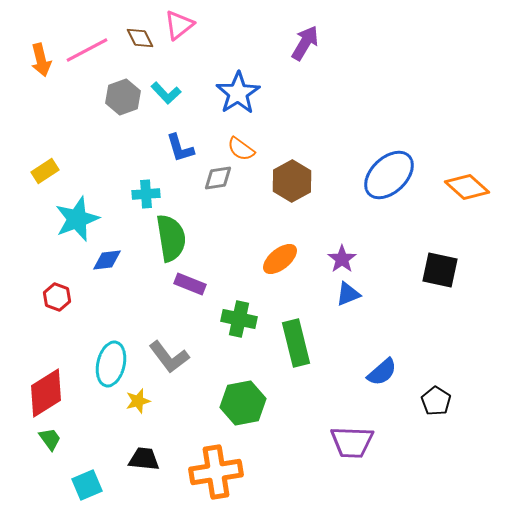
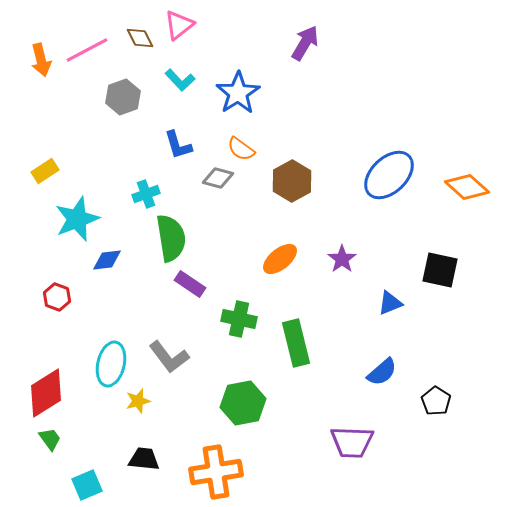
cyan L-shape: moved 14 px right, 13 px up
blue L-shape: moved 2 px left, 3 px up
gray diamond: rotated 24 degrees clockwise
cyan cross: rotated 16 degrees counterclockwise
purple rectangle: rotated 12 degrees clockwise
blue triangle: moved 42 px right, 9 px down
